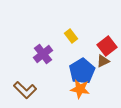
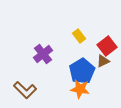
yellow rectangle: moved 8 px right
